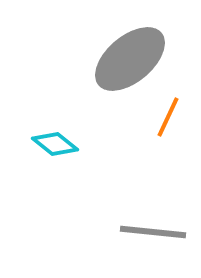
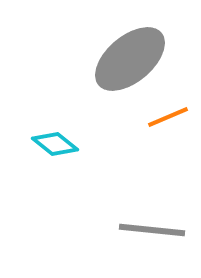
orange line: rotated 42 degrees clockwise
gray line: moved 1 px left, 2 px up
